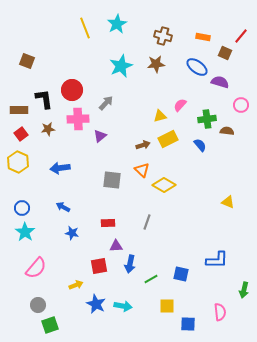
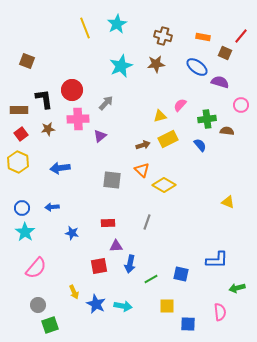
blue arrow at (63, 207): moved 11 px left; rotated 32 degrees counterclockwise
yellow arrow at (76, 285): moved 2 px left, 7 px down; rotated 88 degrees clockwise
green arrow at (244, 290): moved 7 px left, 2 px up; rotated 63 degrees clockwise
